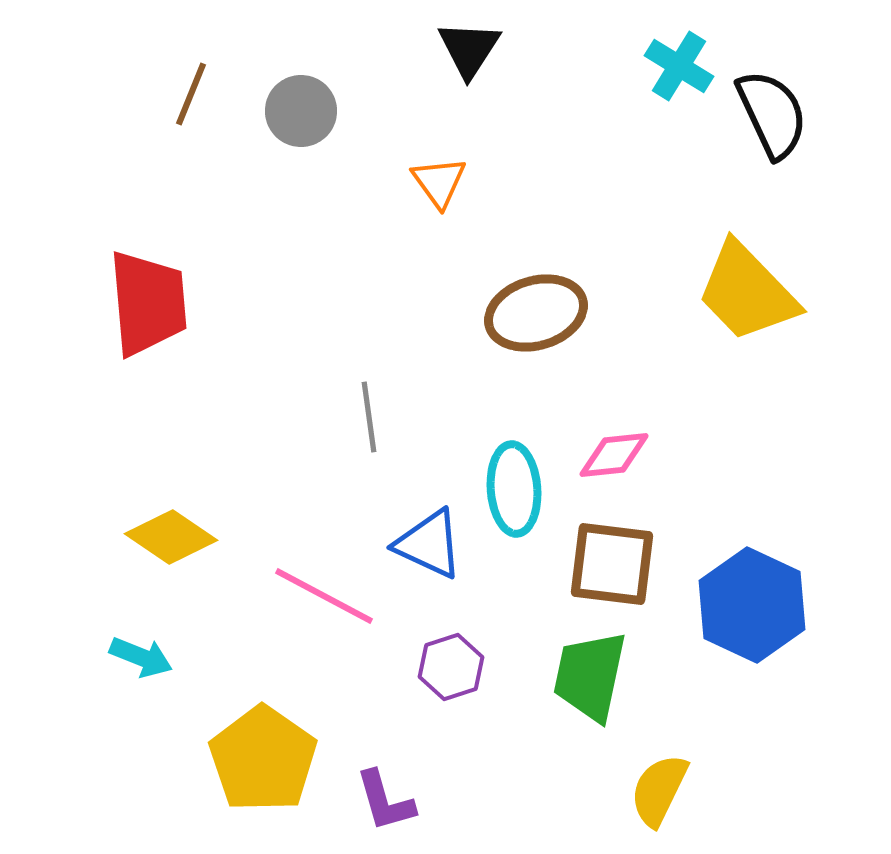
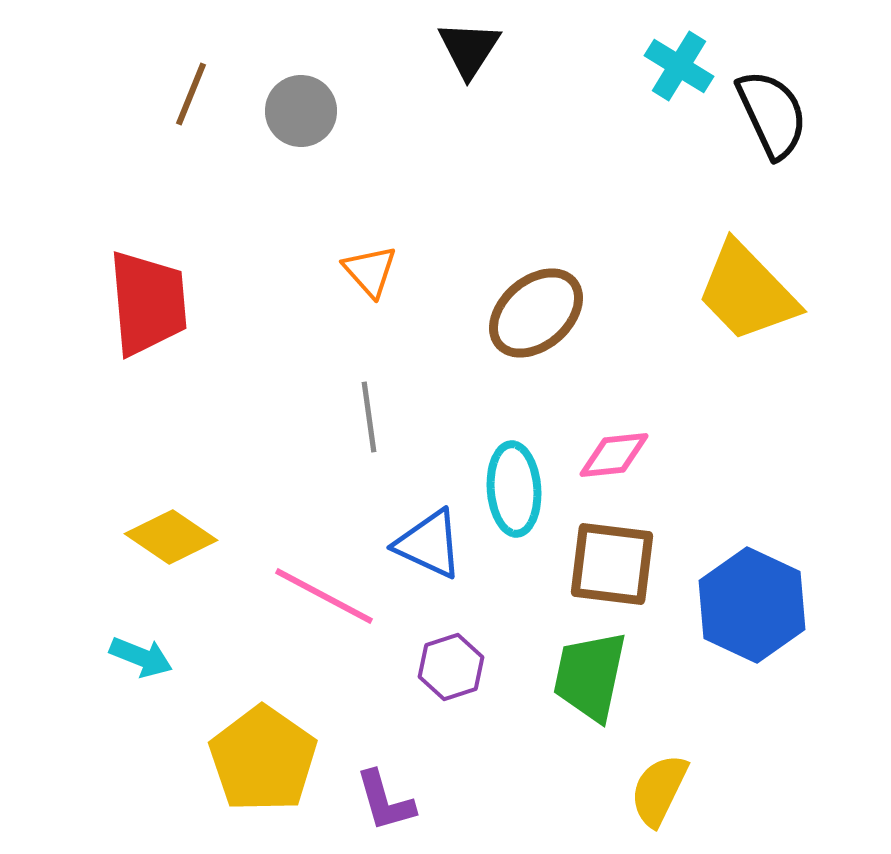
orange triangle: moved 69 px left, 89 px down; rotated 6 degrees counterclockwise
brown ellipse: rotated 24 degrees counterclockwise
